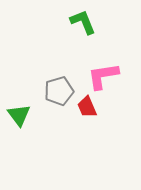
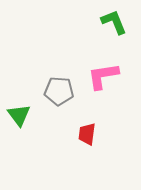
green L-shape: moved 31 px right
gray pentagon: rotated 20 degrees clockwise
red trapezoid: moved 27 px down; rotated 30 degrees clockwise
